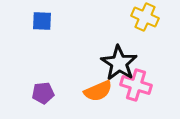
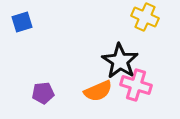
blue square: moved 20 px left, 1 px down; rotated 20 degrees counterclockwise
black star: moved 1 px right, 2 px up
